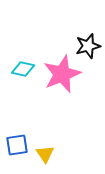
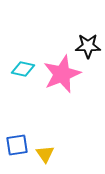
black star: rotated 15 degrees clockwise
